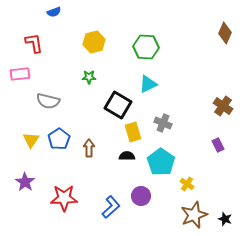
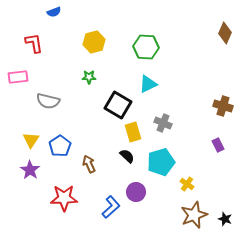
pink rectangle: moved 2 px left, 3 px down
brown cross: rotated 18 degrees counterclockwise
blue pentagon: moved 1 px right, 7 px down
brown arrow: moved 16 px down; rotated 24 degrees counterclockwise
black semicircle: rotated 42 degrees clockwise
cyan pentagon: rotated 20 degrees clockwise
purple star: moved 5 px right, 12 px up
purple circle: moved 5 px left, 4 px up
